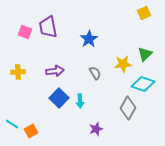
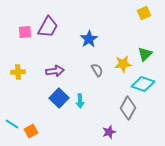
purple trapezoid: rotated 140 degrees counterclockwise
pink square: rotated 24 degrees counterclockwise
gray semicircle: moved 2 px right, 3 px up
purple star: moved 13 px right, 3 px down
